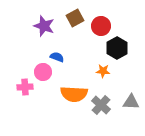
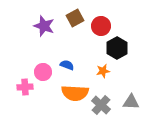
blue semicircle: moved 10 px right, 8 px down
orange star: rotated 16 degrees counterclockwise
orange semicircle: moved 1 px right, 1 px up
